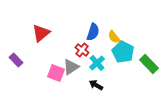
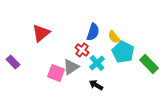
purple rectangle: moved 3 px left, 2 px down
